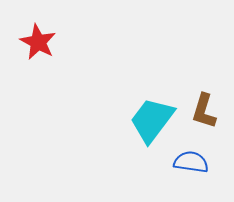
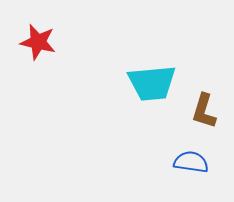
red star: rotated 15 degrees counterclockwise
cyan trapezoid: moved 37 px up; rotated 132 degrees counterclockwise
